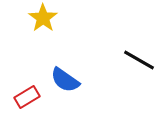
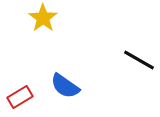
blue semicircle: moved 6 px down
red rectangle: moved 7 px left
